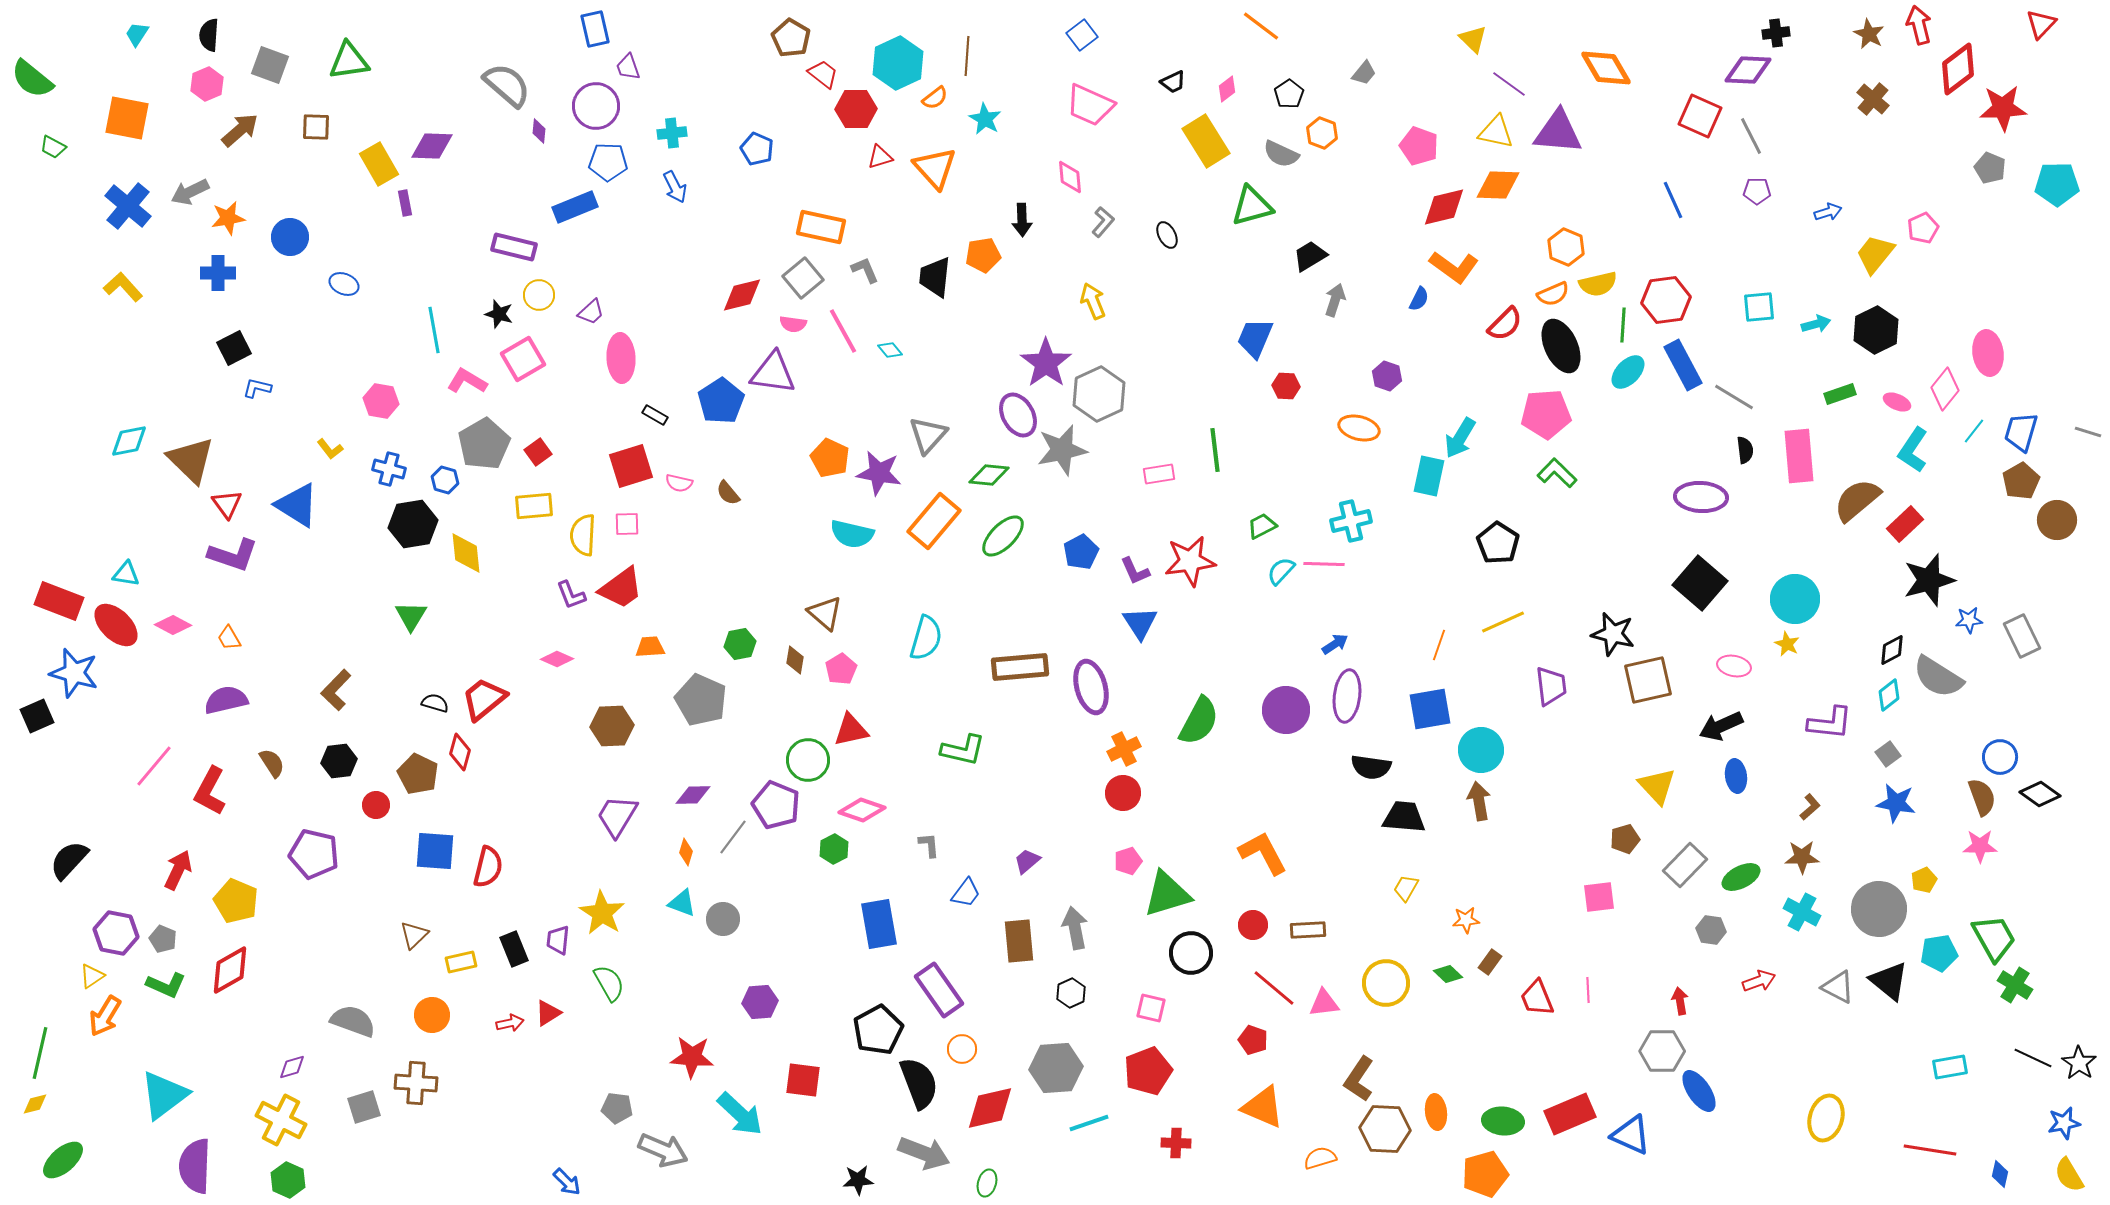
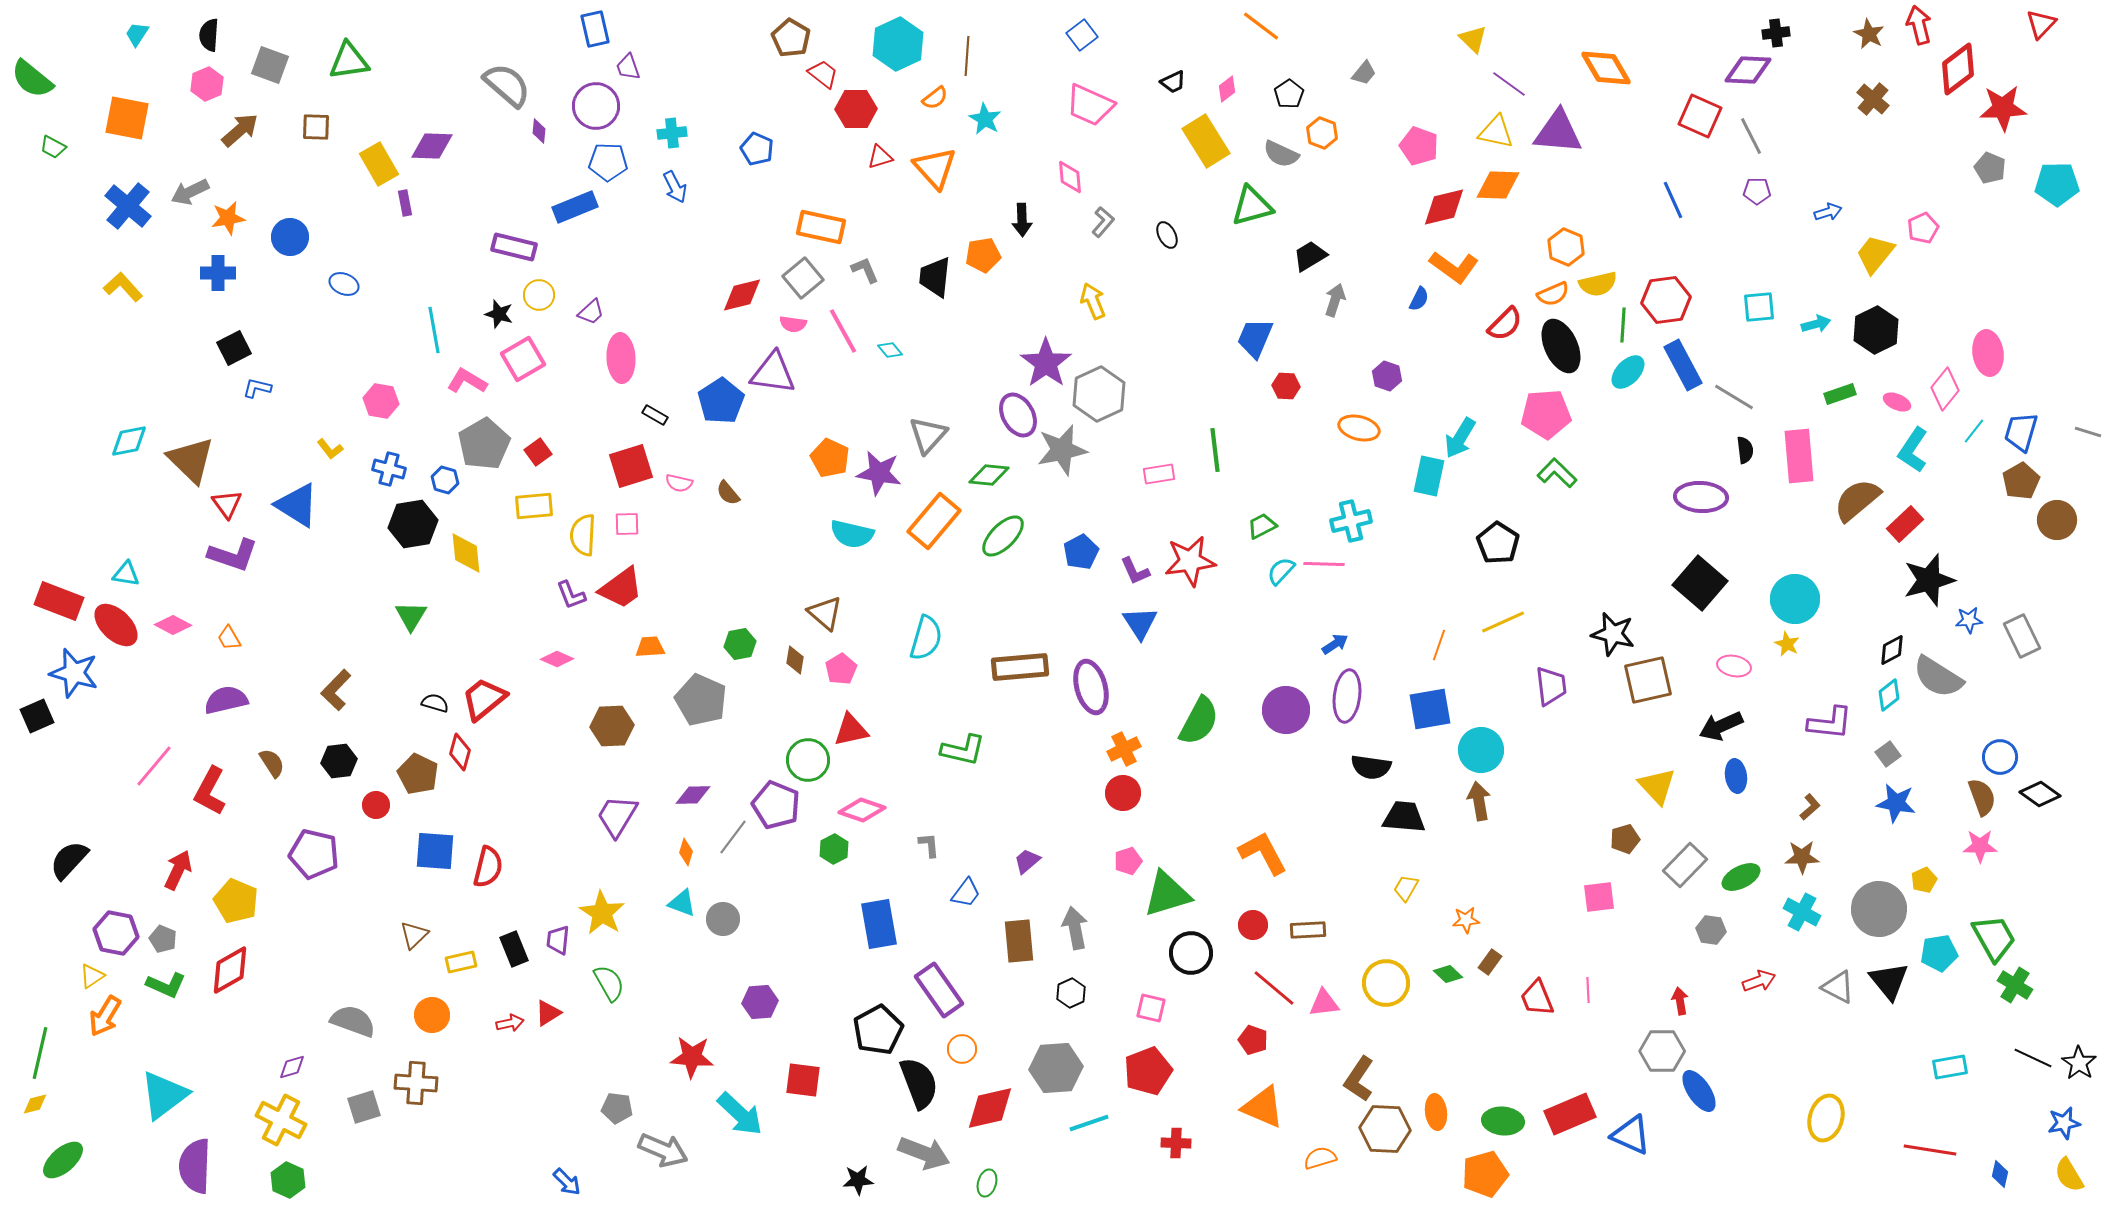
cyan hexagon at (898, 63): moved 19 px up
black triangle at (1889, 981): rotated 12 degrees clockwise
